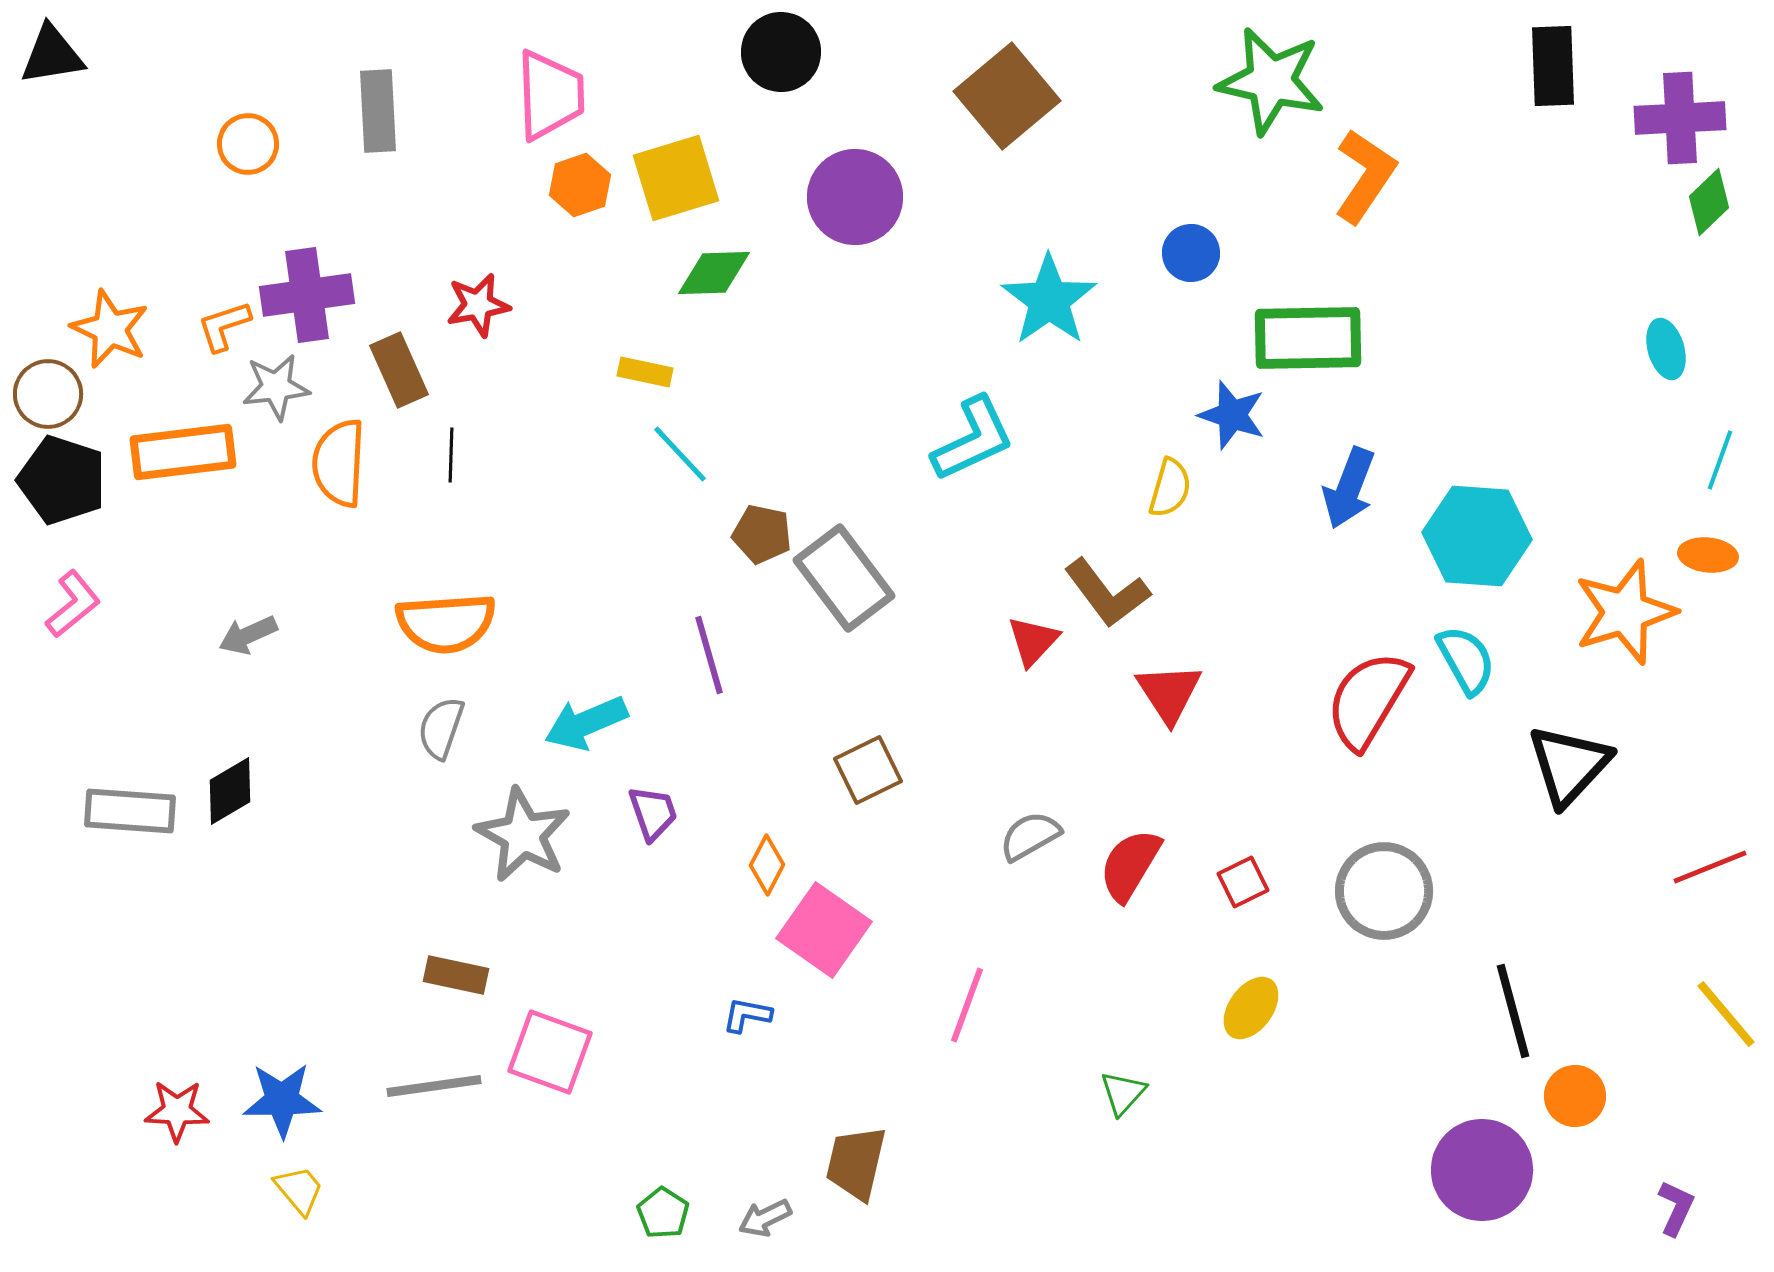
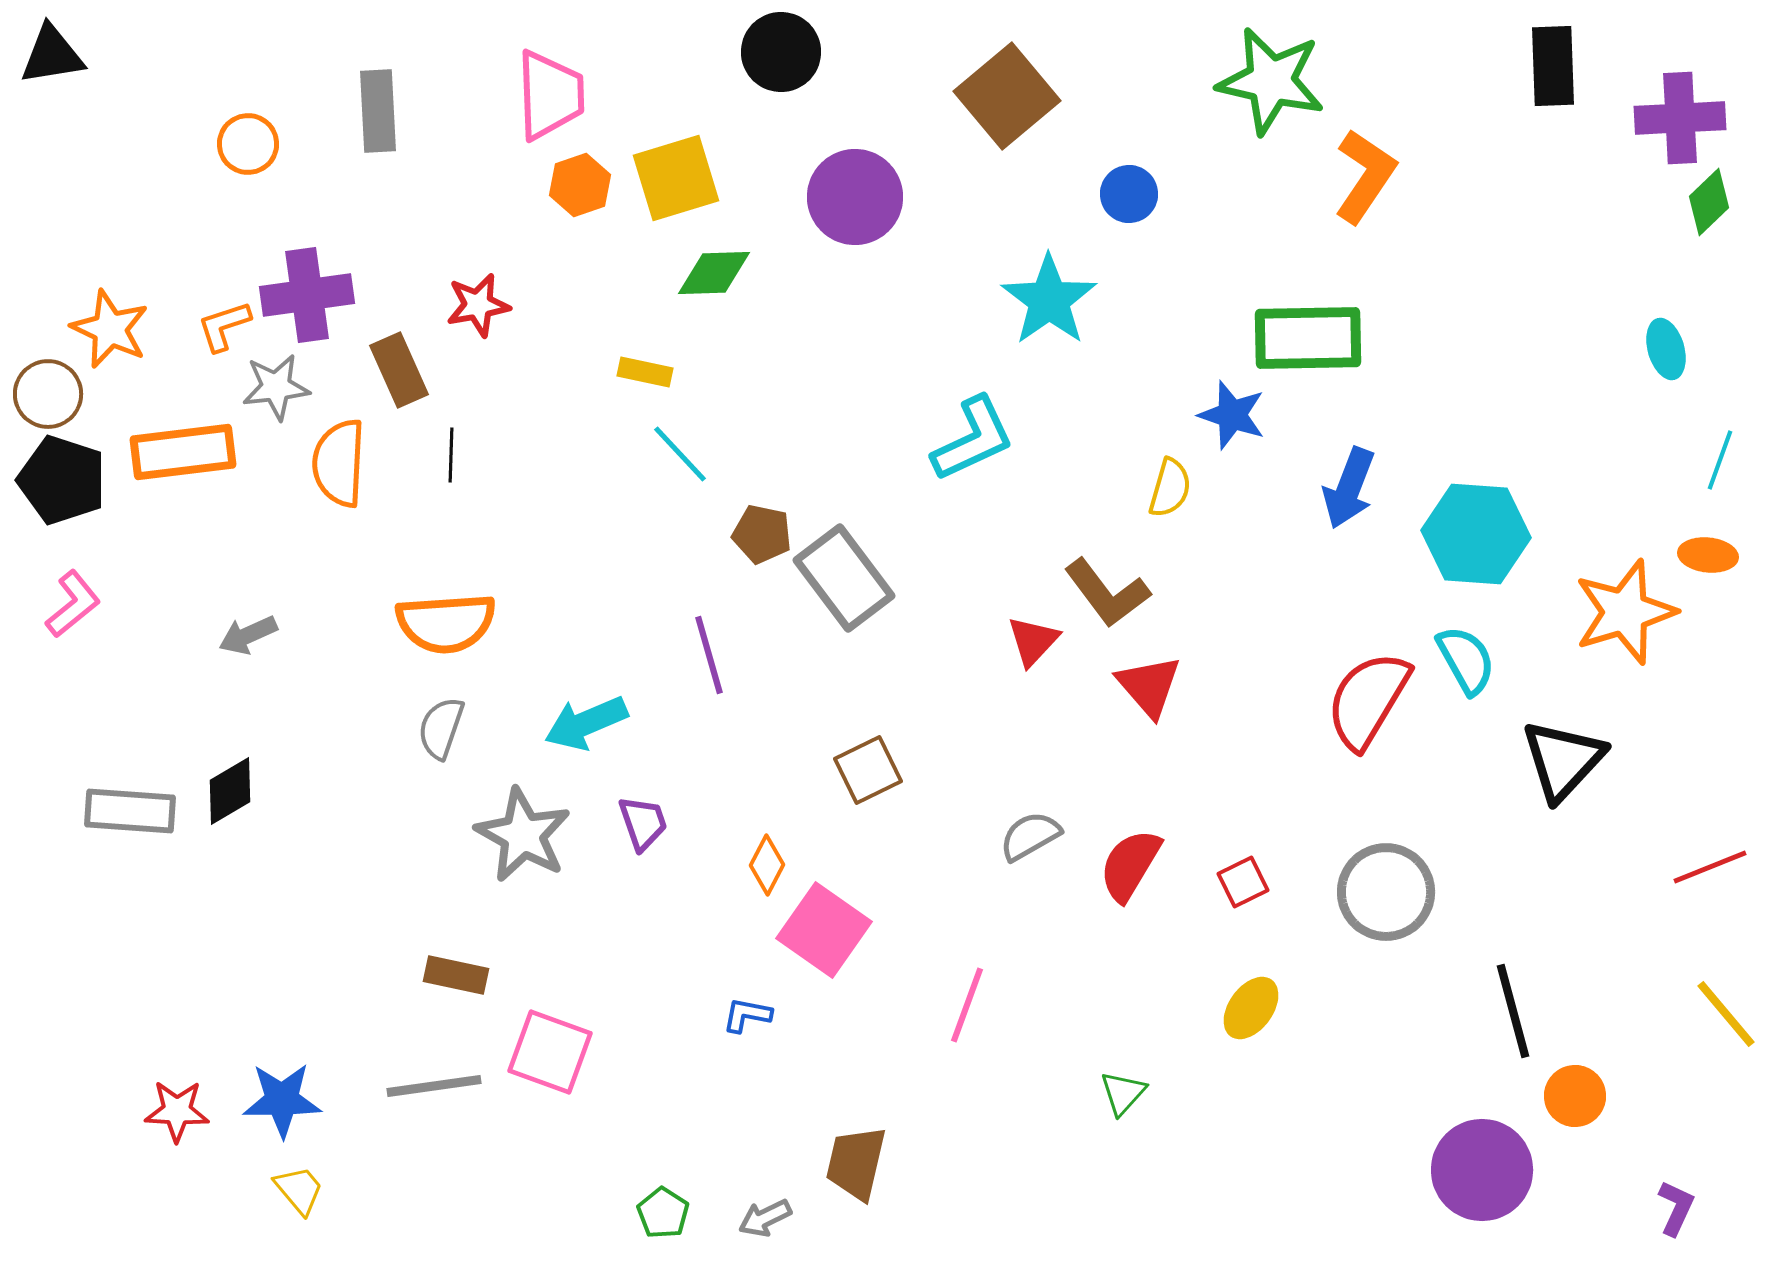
blue circle at (1191, 253): moved 62 px left, 59 px up
cyan hexagon at (1477, 536): moved 1 px left, 2 px up
red triangle at (1169, 693): moved 20 px left, 7 px up; rotated 8 degrees counterclockwise
black triangle at (1569, 765): moved 6 px left, 5 px up
purple trapezoid at (653, 813): moved 10 px left, 10 px down
gray circle at (1384, 891): moved 2 px right, 1 px down
